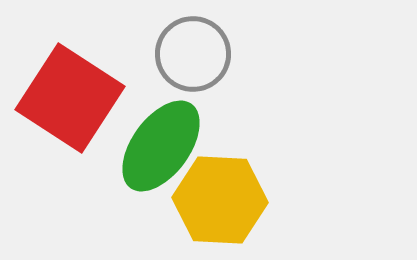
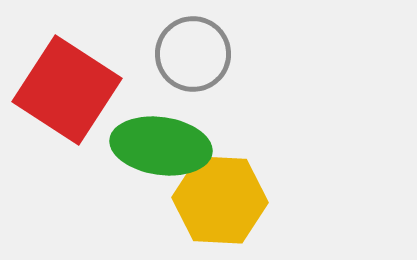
red square: moved 3 px left, 8 px up
green ellipse: rotated 62 degrees clockwise
